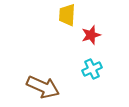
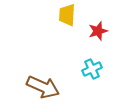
red star: moved 7 px right, 4 px up
